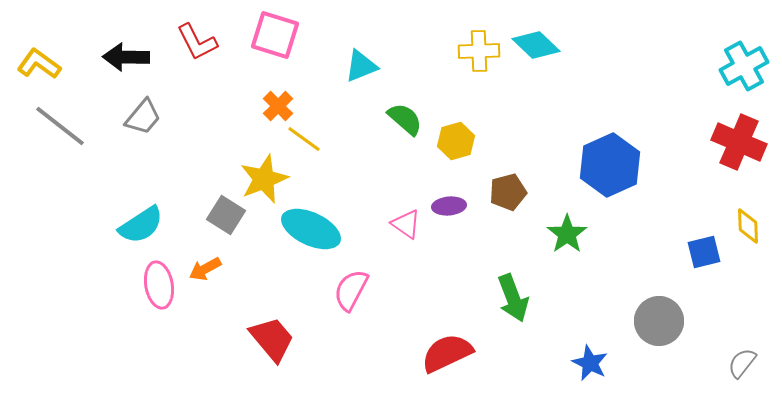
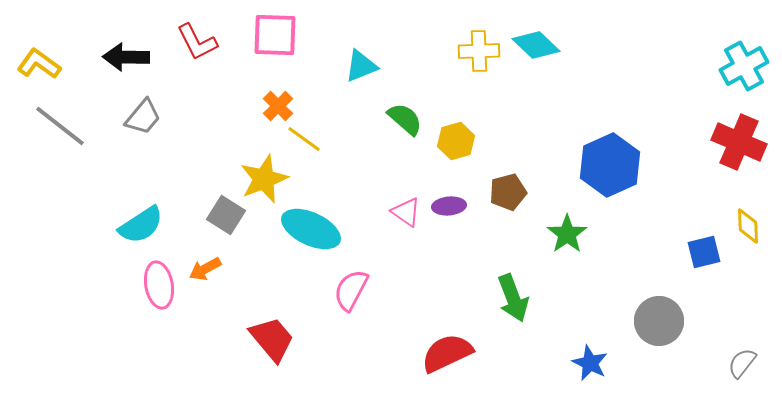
pink square: rotated 15 degrees counterclockwise
pink triangle: moved 12 px up
